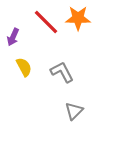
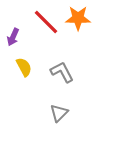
gray triangle: moved 15 px left, 2 px down
